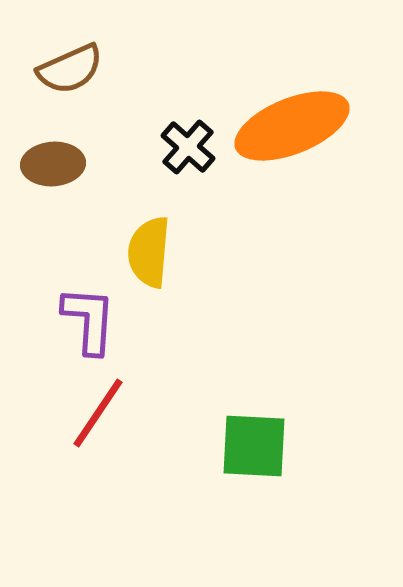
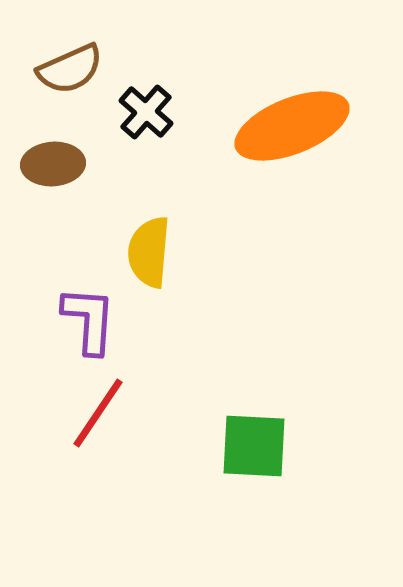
black cross: moved 42 px left, 35 px up
